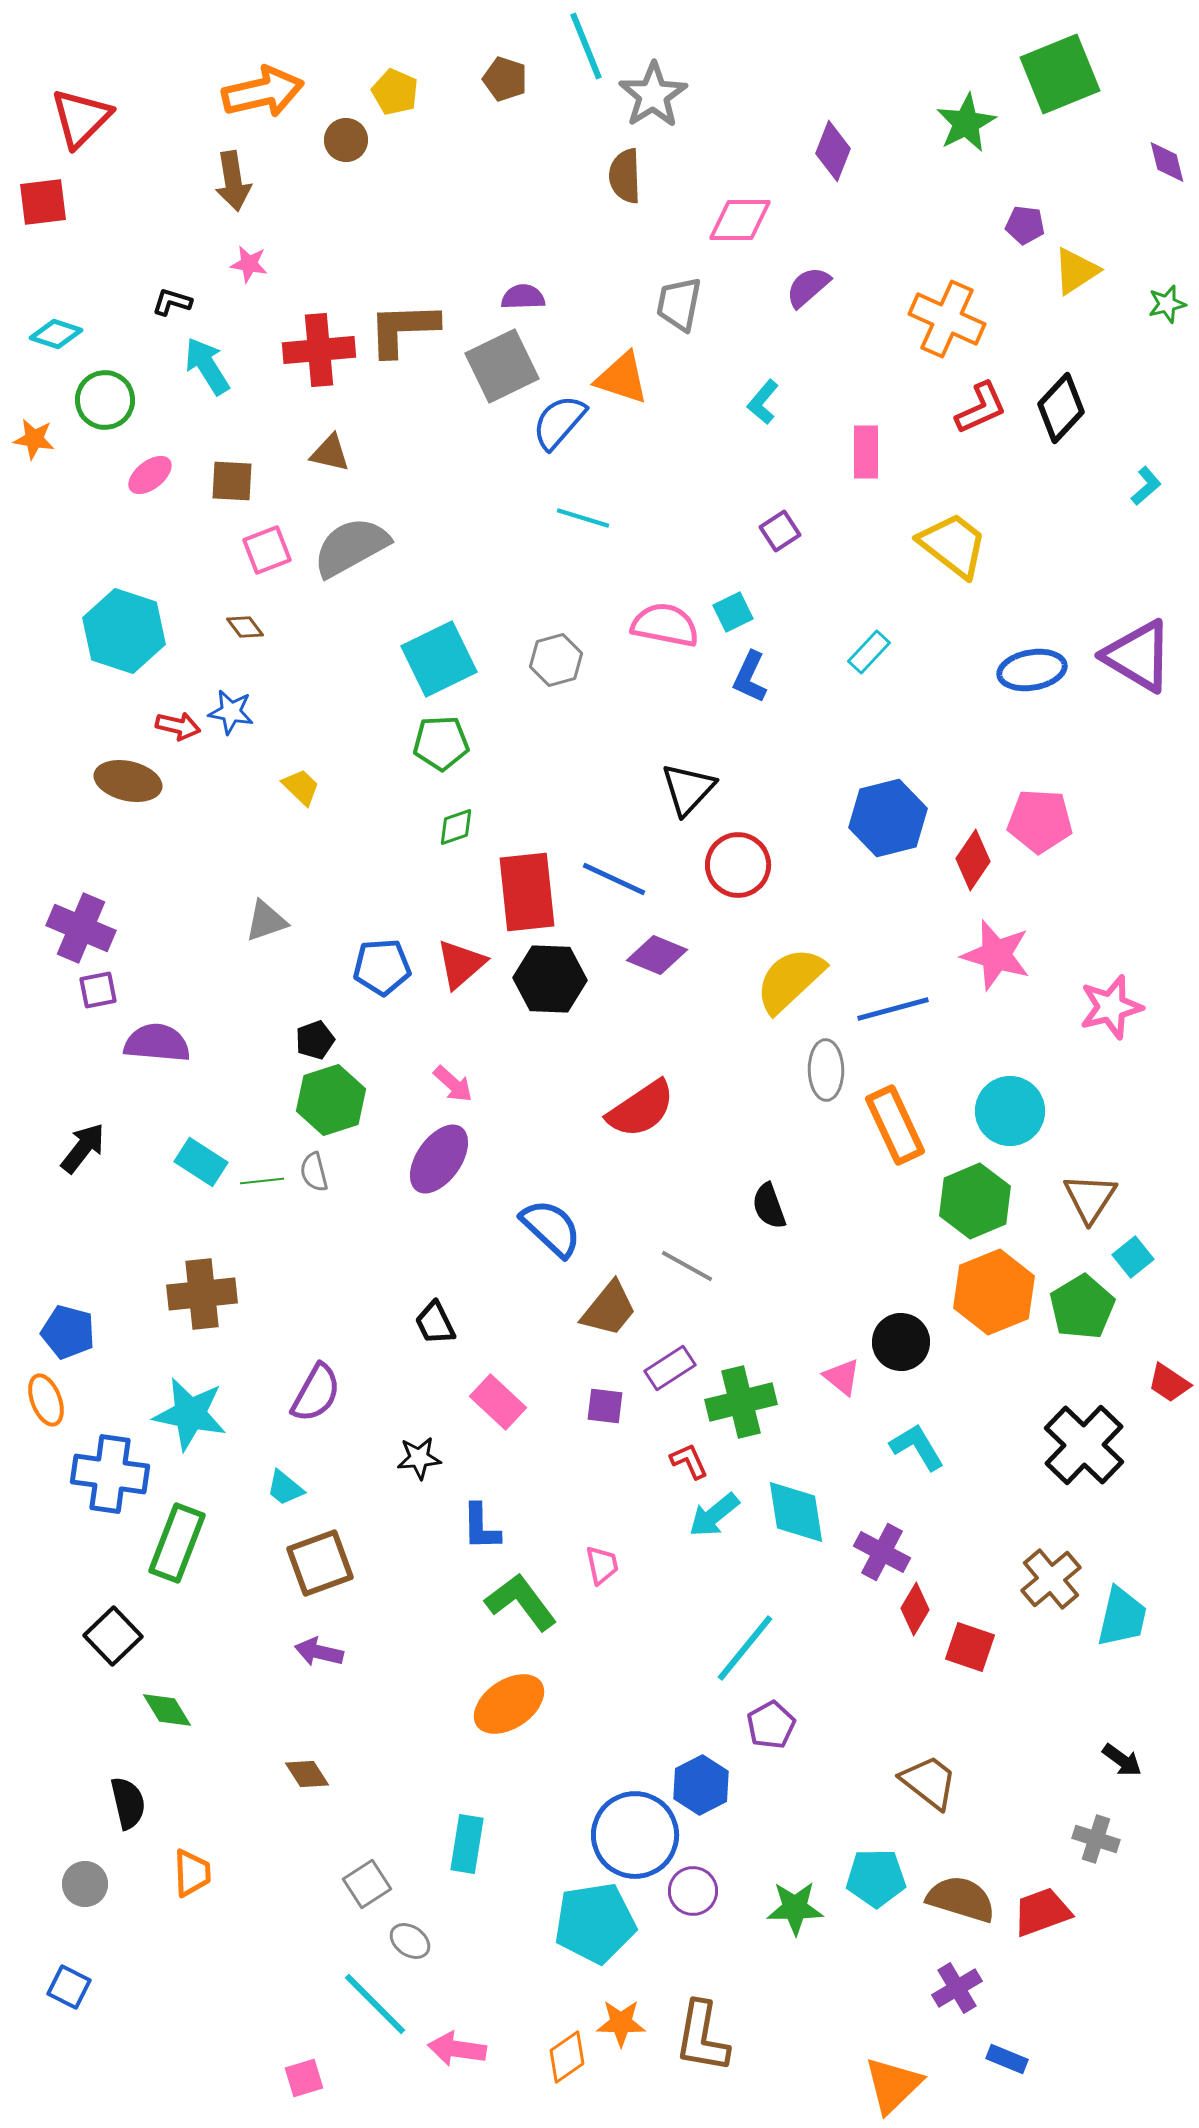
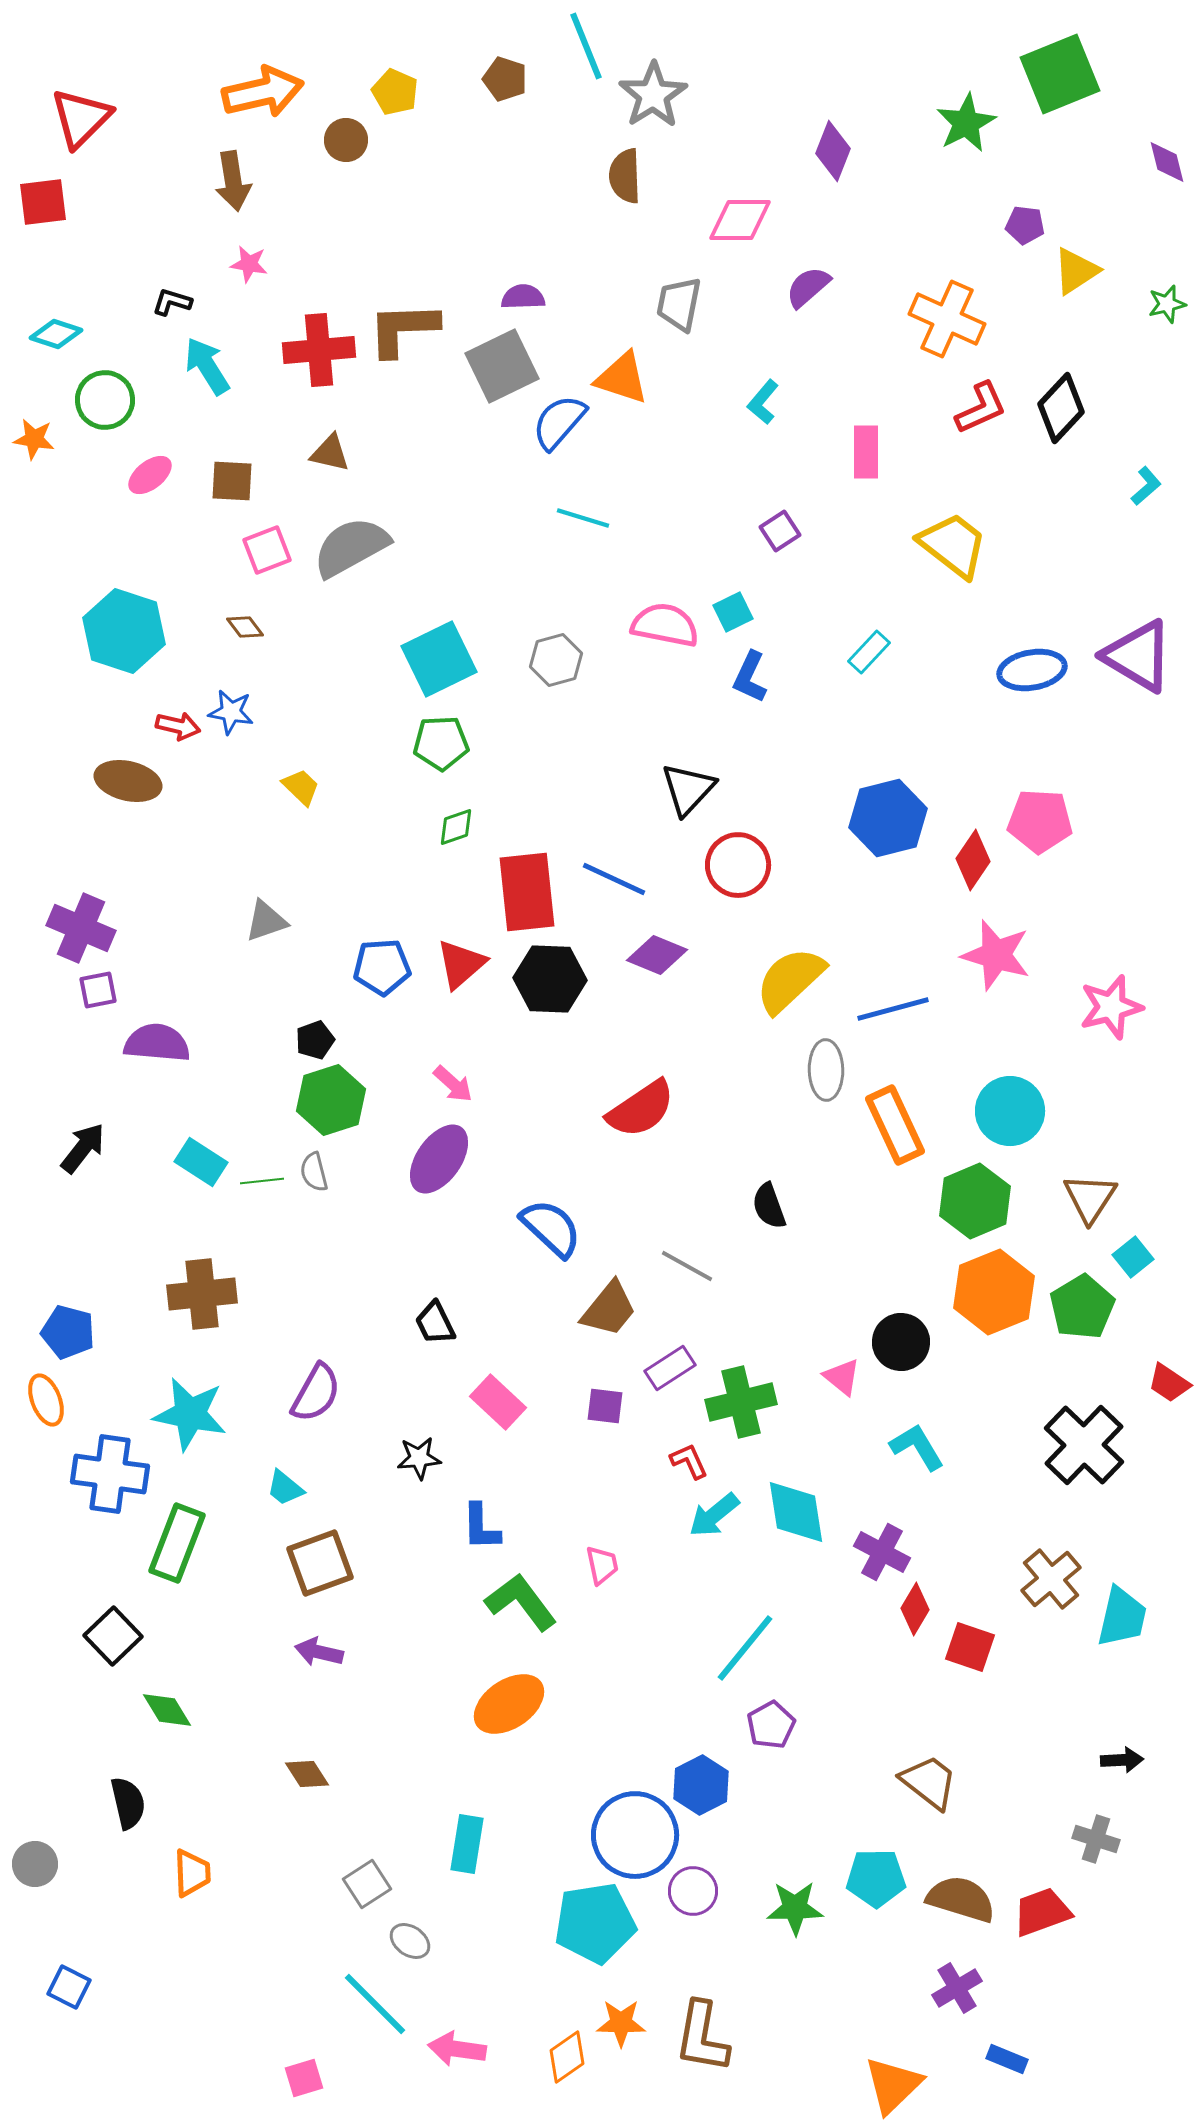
black arrow at (1122, 1760): rotated 39 degrees counterclockwise
gray circle at (85, 1884): moved 50 px left, 20 px up
